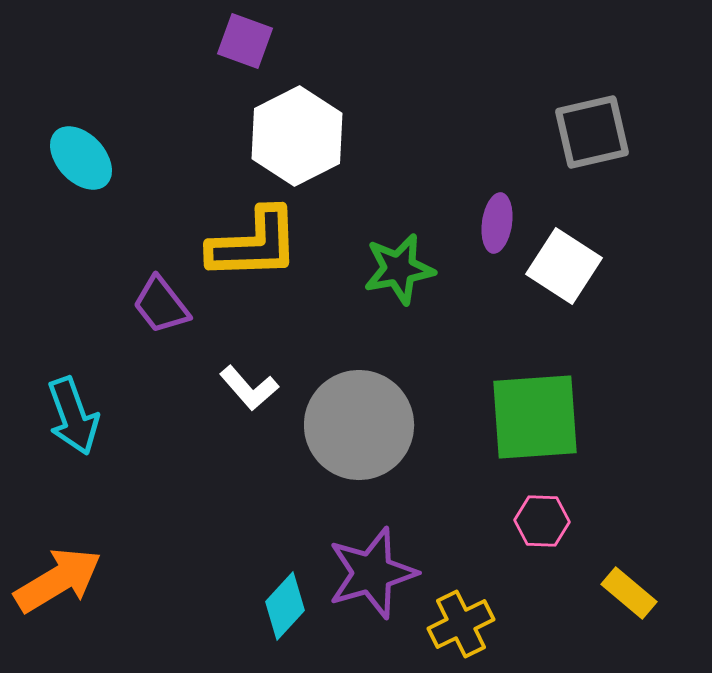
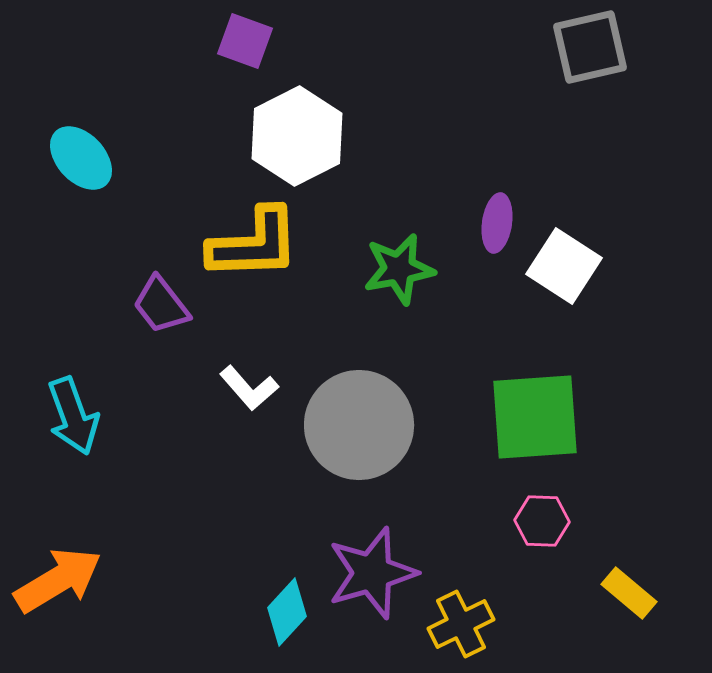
gray square: moved 2 px left, 85 px up
cyan diamond: moved 2 px right, 6 px down
